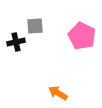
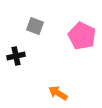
gray square: rotated 24 degrees clockwise
black cross: moved 14 px down
